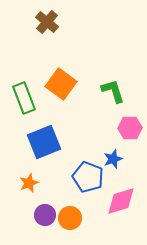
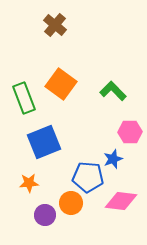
brown cross: moved 8 px right, 3 px down
green L-shape: rotated 28 degrees counterclockwise
pink hexagon: moved 4 px down
blue pentagon: rotated 16 degrees counterclockwise
orange star: rotated 18 degrees clockwise
pink diamond: rotated 24 degrees clockwise
orange circle: moved 1 px right, 15 px up
